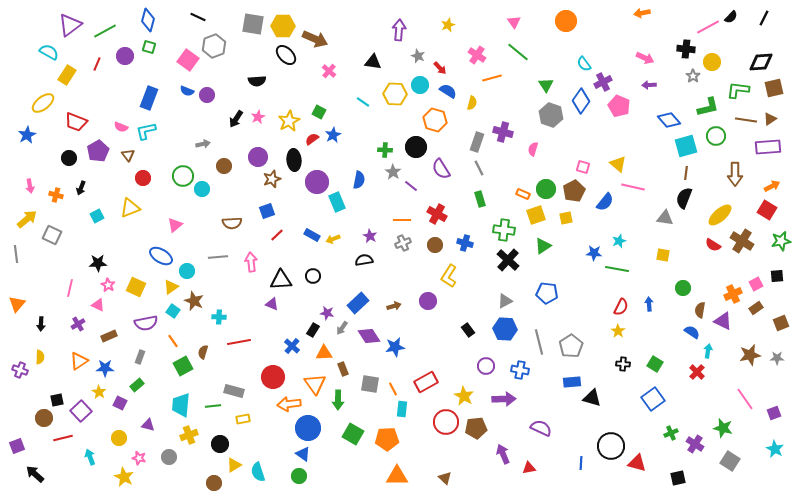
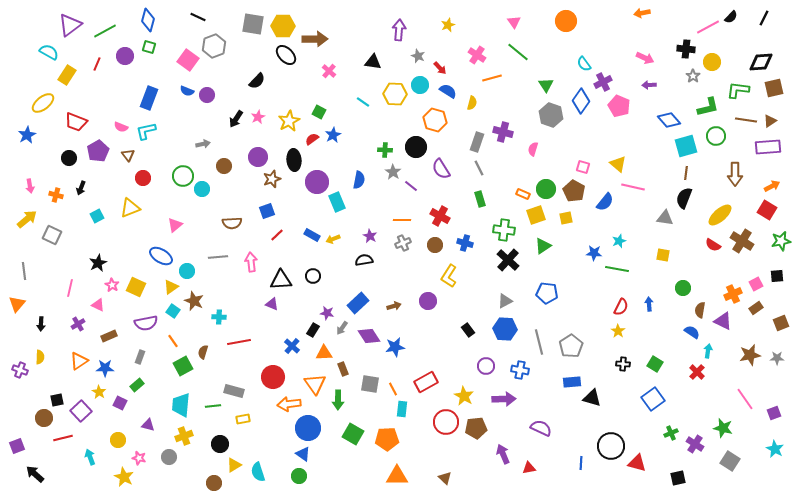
brown arrow at (315, 39): rotated 25 degrees counterclockwise
black semicircle at (257, 81): rotated 42 degrees counterclockwise
brown triangle at (770, 119): moved 2 px down
brown pentagon at (574, 191): rotated 15 degrees counterclockwise
red cross at (437, 214): moved 3 px right, 2 px down
gray line at (16, 254): moved 8 px right, 17 px down
black star at (98, 263): rotated 24 degrees counterclockwise
pink star at (108, 285): moved 4 px right
yellow cross at (189, 435): moved 5 px left, 1 px down
yellow circle at (119, 438): moved 1 px left, 2 px down
